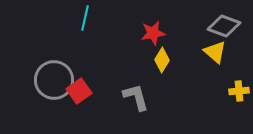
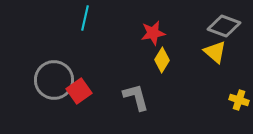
yellow cross: moved 9 px down; rotated 24 degrees clockwise
